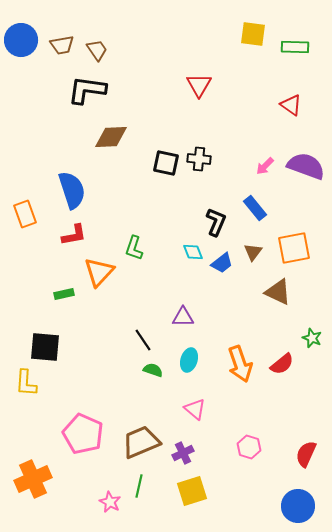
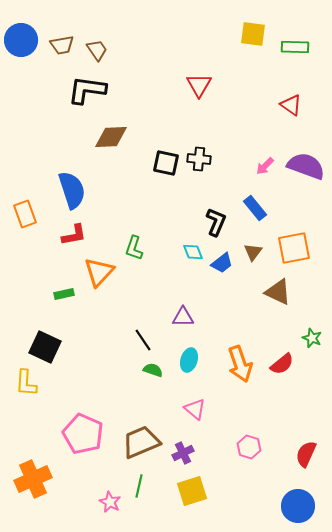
black square at (45, 347): rotated 20 degrees clockwise
